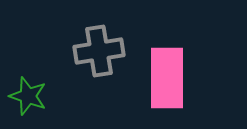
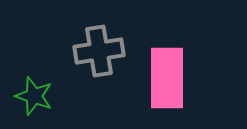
green star: moved 6 px right
